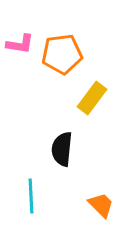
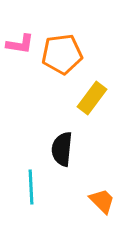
cyan line: moved 9 px up
orange trapezoid: moved 1 px right, 4 px up
